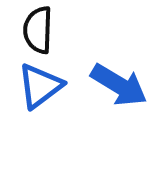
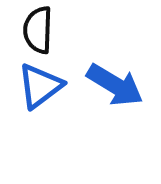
blue arrow: moved 4 px left
